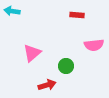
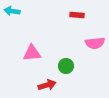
pink semicircle: moved 1 px right, 2 px up
pink triangle: rotated 36 degrees clockwise
